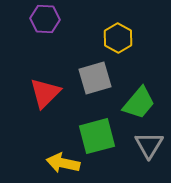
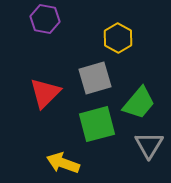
purple hexagon: rotated 8 degrees clockwise
green square: moved 12 px up
yellow arrow: rotated 8 degrees clockwise
